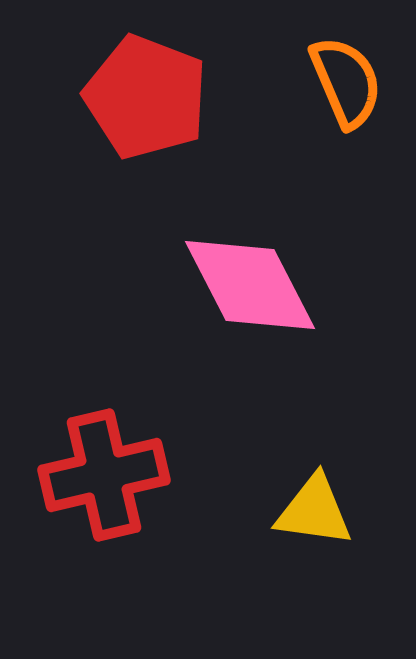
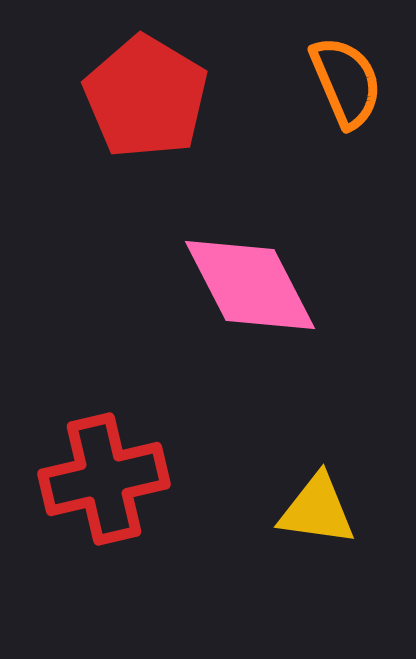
red pentagon: rotated 10 degrees clockwise
red cross: moved 4 px down
yellow triangle: moved 3 px right, 1 px up
